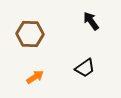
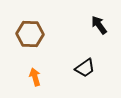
black arrow: moved 8 px right, 4 px down
orange arrow: rotated 72 degrees counterclockwise
